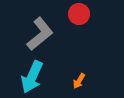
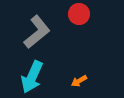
gray L-shape: moved 3 px left, 2 px up
orange arrow: rotated 28 degrees clockwise
